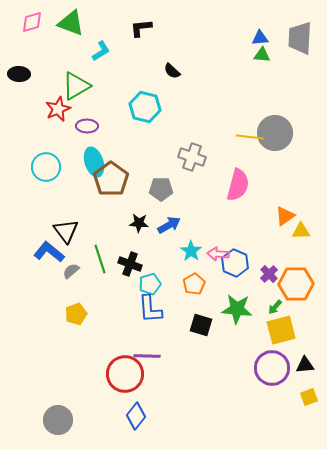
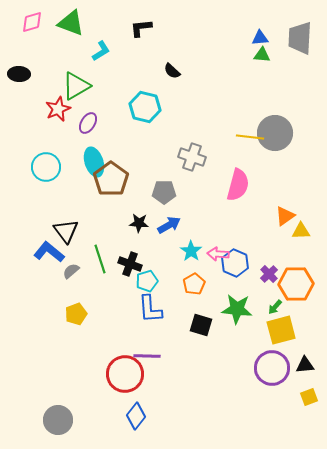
purple ellipse at (87, 126): moved 1 px right, 3 px up; rotated 60 degrees counterclockwise
gray pentagon at (161, 189): moved 3 px right, 3 px down
cyan pentagon at (150, 284): moved 3 px left, 3 px up
